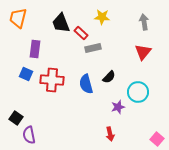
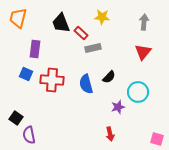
gray arrow: rotated 14 degrees clockwise
pink square: rotated 24 degrees counterclockwise
